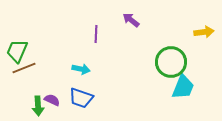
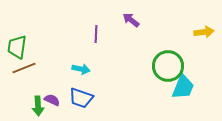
green trapezoid: moved 4 px up; rotated 15 degrees counterclockwise
green circle: moved 3 px left, 4 px down
